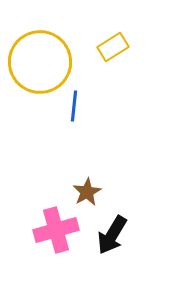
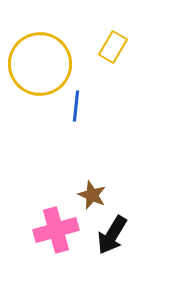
yellow rectangle: rotated 28 degrees counterclockwise
yellow circle: moved 2 px down
blue line: moved 2 px right
brown star: moved 5 px right, 3 px down; rotated 20 degrees counterclockwise
